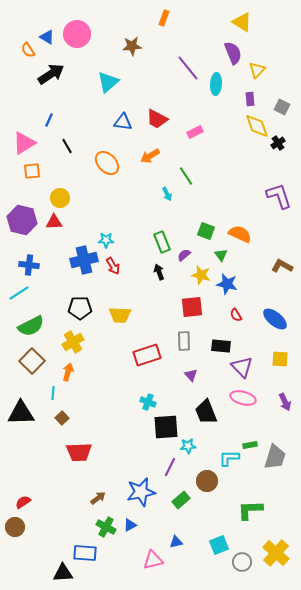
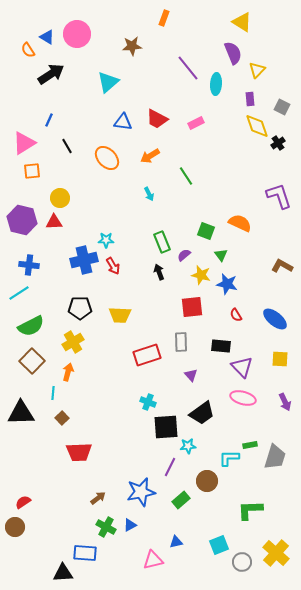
pink rectangle at (195, 132): moved 1 px right, 9 px up
orange ellipse at (107, 163): moved 5 px up
cyan arrow at (167, 194): moved 18 px left
orange semicircle at (240, 234): moved 11 px up
gray rectangle at (184, 341): moved 3 px left, 1 px down
black trapezoid at (206, 412): moved 4 px left, 1 px down; rotated 104 degrees counterclockwise
